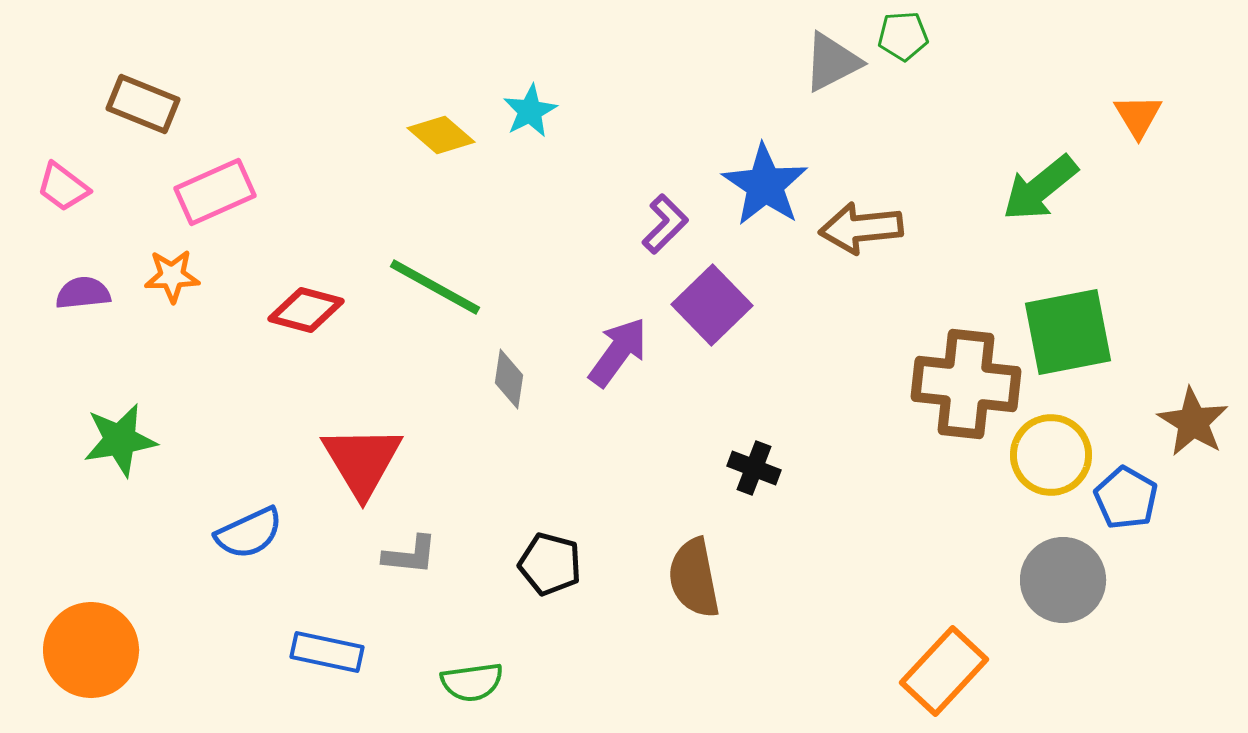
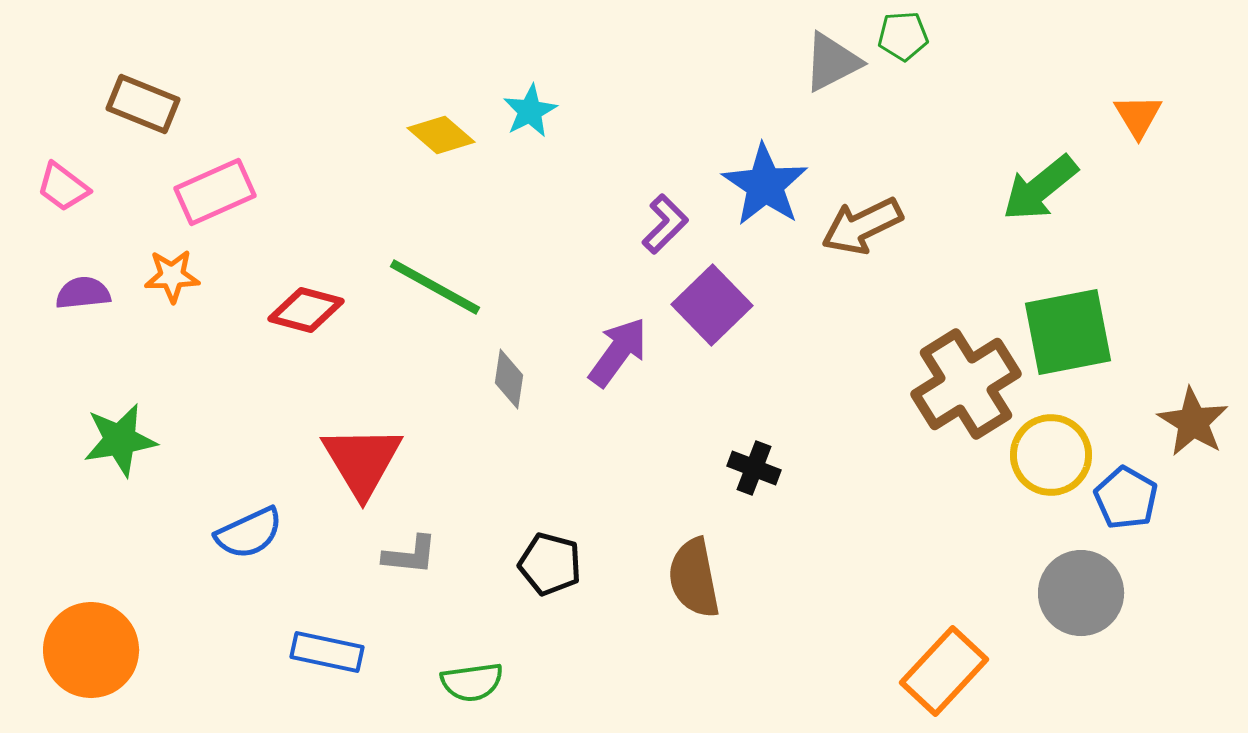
brown arrow: moved 1 px right, 2 px up; rotated 20 degrees counterclockwise
brown cross: rotated 38 degrees counterclockwise
gray circle: moved 18 px right, 13 px down
